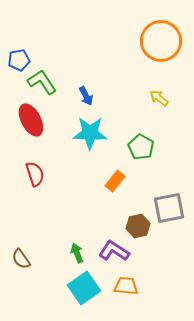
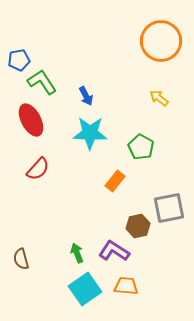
red semicircle: moved 3 px right, 5 px up; rotated 60 degrees clockwise
brown semicircle: rotated 20 degrees clockwise
cyan square: moved 1 px right, 1 px down
